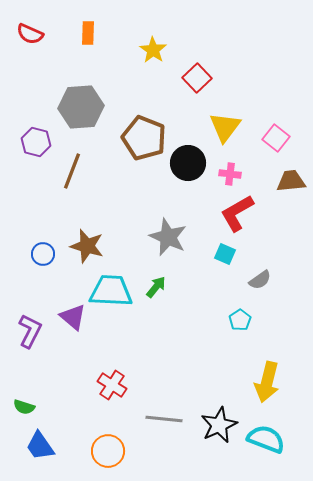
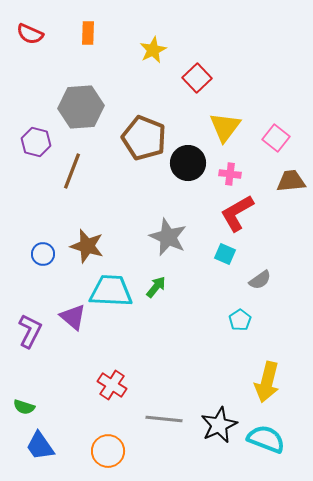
yellow star: rotated 12 degrees clockwise
